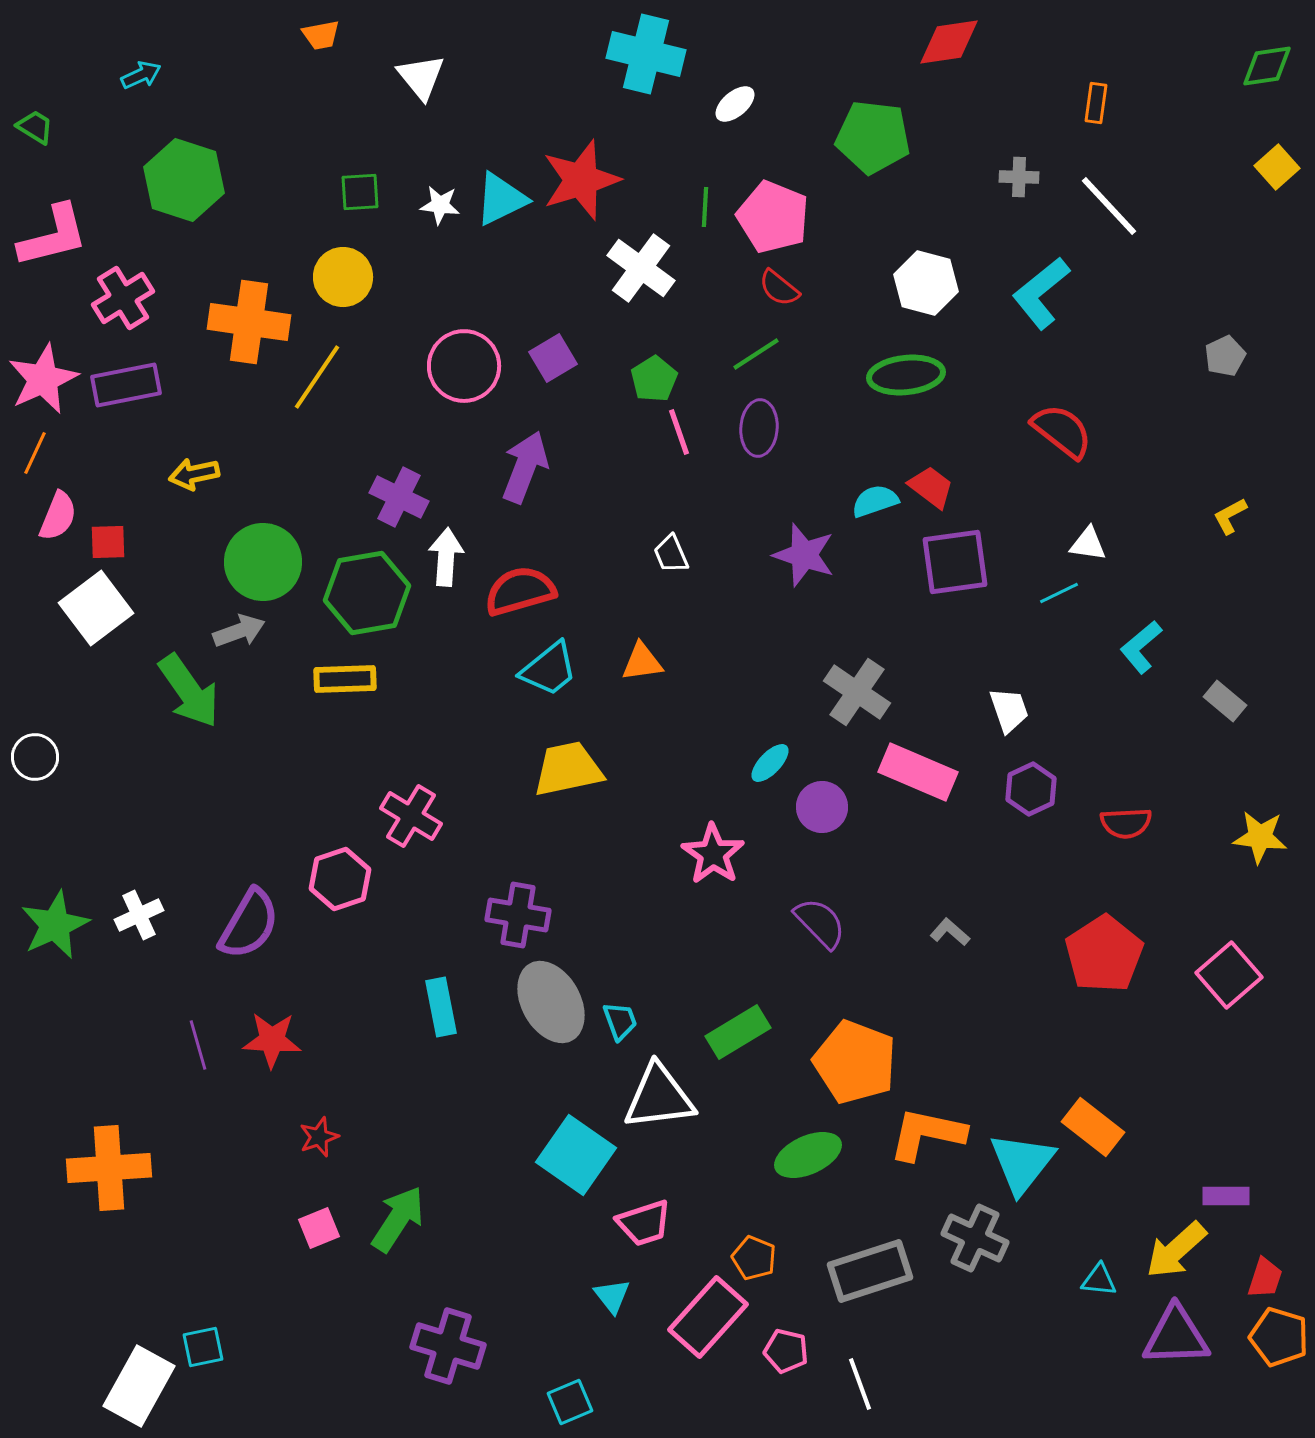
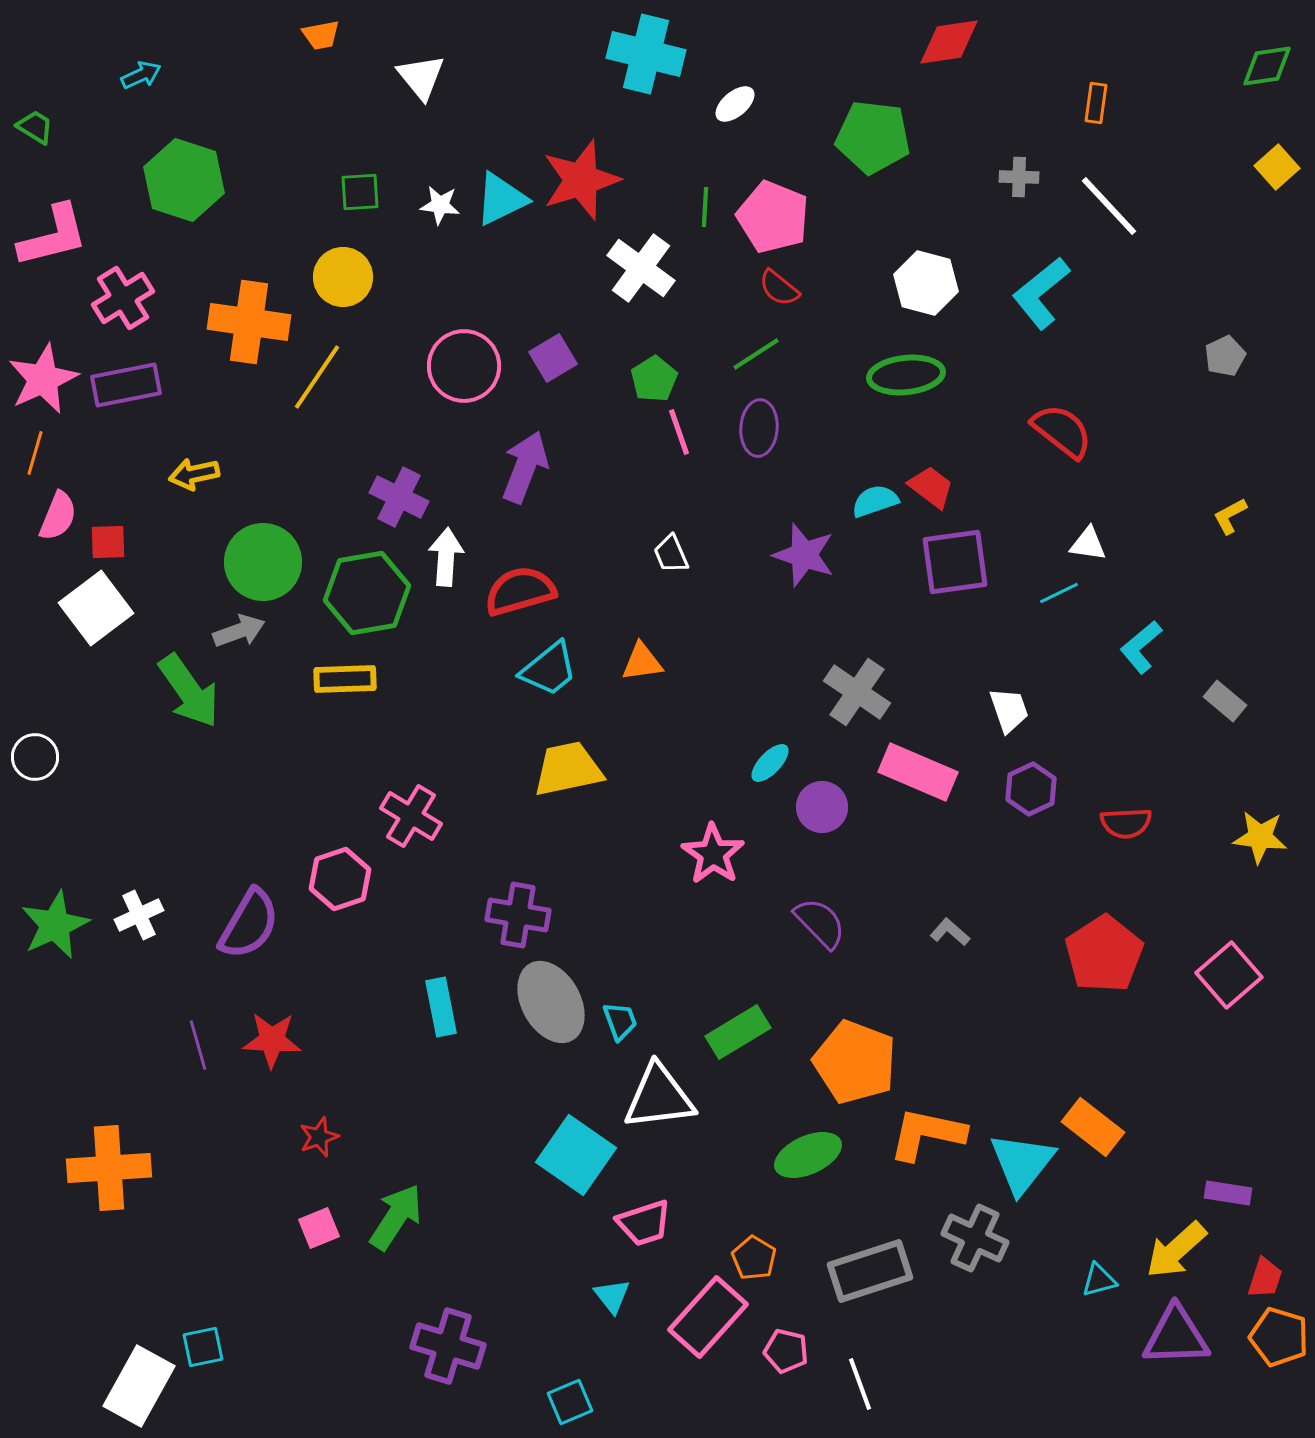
orange line at (35, 453): rotated 9 degrees counterclockwise
purple rectangle at (1226, 1196): moved 2 px right, 3 px up; rotated 9 degrees clockwise
green arrow at (398, 1219): moved 2 px left, 2 px up
orange pentagon at (754, 1258): rotated 9 degrees clockwise
cyan triangle at (1099, 1280): rotated 21 degrees counterclockwise
